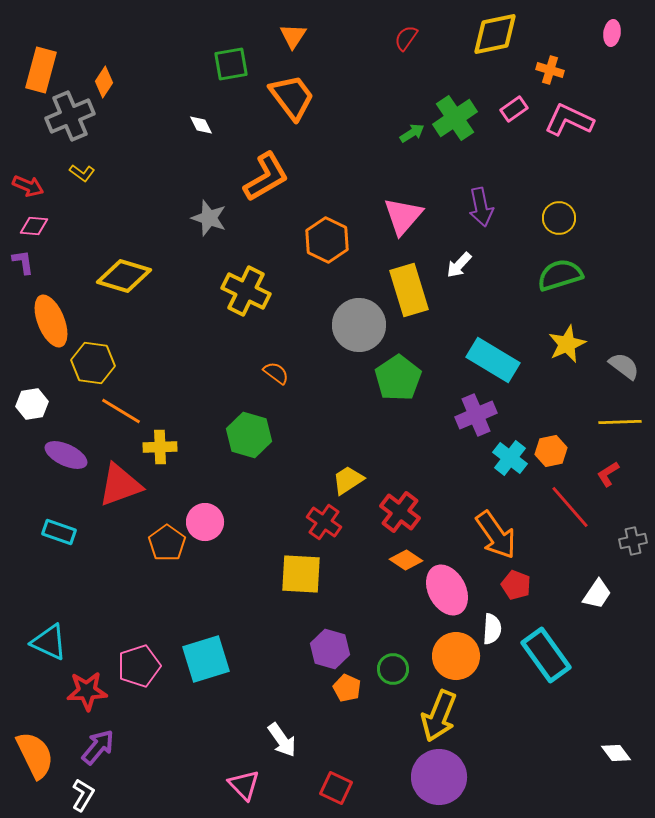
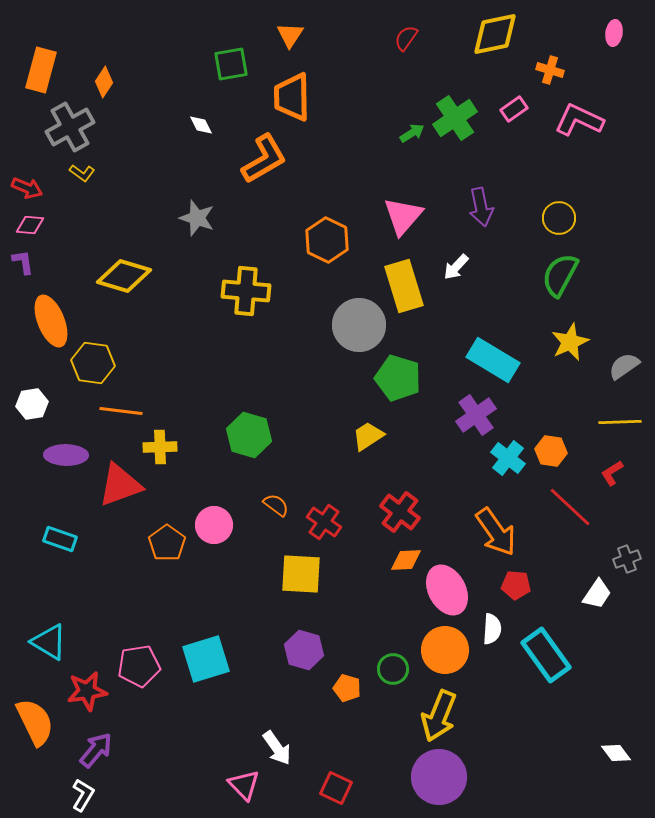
pink ellipse at (612, 33): moved 2 px right
orange triangle at (293, 36): moved 3 px left, 1 px up
orange trapezoid at (292, 97): rotated 144 degrees counterclockwise
gray cross at (70, 116): moved 11 px down; rotated 6 degrees counterclockwise
pink L-shape at (569, 120): moved 10 px right
orange L-shape at (266, 177): moved 2 px left, 18 px up
red arrow at (28, 186): moved 1 px left, 2 px down
gray star at (209, 218): moved 12 px left
pink diamond at (34, 226): moved 4 px left, 1 px up
white arrow at (459, 265): moved 3 px left, 2 px down
green semicircle at (560, 275): rotated 45 degrees counterclockwise
yellow rectangle at (409, 290): moved 5 px left, 4 px up
yellow cross at (246, 291): rotated 21 degrees counterclockwise
yellow star at (567, 344): moved 3 px right, 2 px up
gray semicircle at (624, 366): rotated 72 degrees counterclockwise
orange semicircle at (276, 373): moved 132 px down
green pentagon at (398, 378): rotated 21 degrees counterclockwise
orange line at (121, 411): rotated 24 degrees counterclockwise
purple cross at (476, 415): rotated 12 degrees counterclockwise
orange hexagon at (551, 451): rotated 20 degrees clockwise
purple ellipse at (66, 455): rotated 24 degrees counterclockwise
cyan cross at (510, 458): moved 2 px left
red L-shape at (608, 474): moved 4 px right, 1 px up
yellow trapezoid at (348, 480): moved 20 px right, 44 px up
red line at (570, 507): rotated 6 degrees counterclockwise
pink circle at (205, 522): moved 9 px right, 3 px down
cyan rectangle at (59, 532): moved 1 px right, 7 px down
orange arrow at (496, 535): moved 3 px up
gray cross at (633, 541): moved 6 px left, 18 px down; rotated 8 degrees counterclockwise
orange diamond at (406, 560): rotated 36 degrees counterclockwise
red pentagon at (516, 585): rotated 16 degrees counterclockwise
cyan triangle at (49, 642): rotated 6 degrees clockwise
purple hexagon at (330, 649): moved 26 px left, 1 px down
orange circle at (456, 656): moved 11 px left, 6 px up
pink pentagon at (139, 666): rotated 9 degrees clockwise
orange pentagon at (347, 688): rotated 8 degrees counterclockwise
red star at (87, 691): rotated 6 degrees counterclockwise
white arrow at (282, 740): moved 5 px left, 8 px down
purple arrow at (98, 747): moved 2 px left, 3 px down
orange semicircle at (35, 755): moved 33 px up
